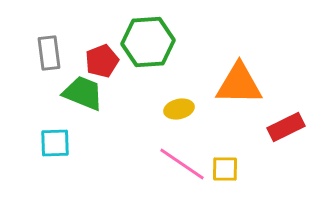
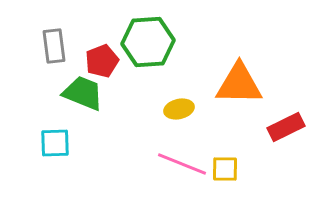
gray rectangle: moved 5 px right, 7 px up
pink line: rotated 12 degrees counterclockwise
